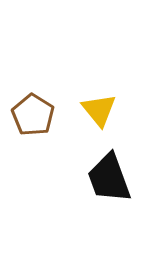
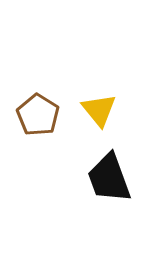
brown pentagon: moved 5 px right
